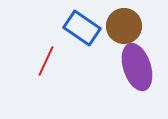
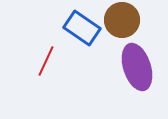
brown circle: moved 2 px left, 6 px up
